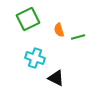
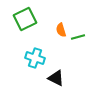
green square: moved 3 px left
orange semicircle: moved 2 px right
